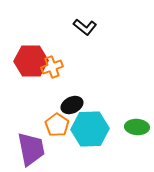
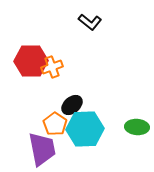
black L-shape: moved 5 px right, 5 px up
black ellipse: rotated 15 degrees counterclockwise
orange pentagon: moved 2 px left, 1 px up
cyan hexagon: moved 5 px left
purple trapezoid: moved 11 px right
